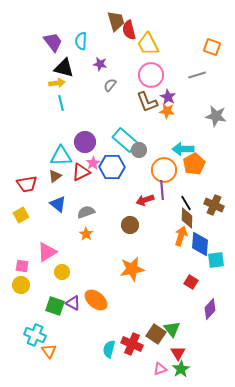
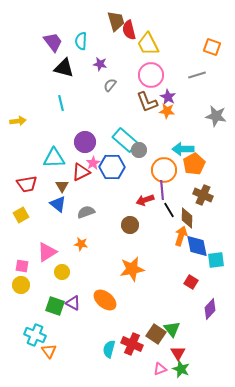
yellow arrow at (57, 83): moved 39 px left, 38 px down
cyan triangle at (61, 156): moved 7 px left, 2 px down
brown triangle at (55, 176): moved 7 px right, 10 px down; rotated 24 degrees counterclockwise
black line at (186, 203): moved 17 px left, 7 px down
brown cross at (214, 205): moved 11 px left, 10 px up
orange star at (86, 234): moved 5 px left, 10 px down; rotated 24 degrees counterclockwise
blue diamond at (200, 244): moved 3 px left, 2 px down; rotated 15 degrees counterclockwise
orange ellipse at (96, 300): moved 9 px right
green star at (181, 369): rotated 18 degrees counterclockwise
